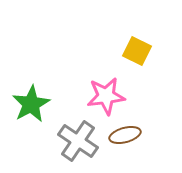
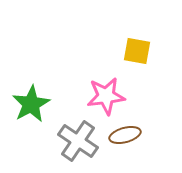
yellow square: rotated 16 degrees counterclockwise
